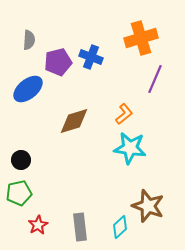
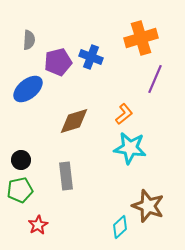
green pentagon: moved 1 px right, 3 px up
gray rectangle: moved 14 px left, 51 px up
